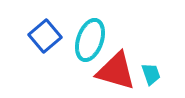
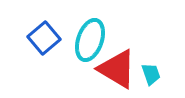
blue square: moved 1 px left, 2 px down
red triangle: moved 1 px right, 2 px up; rotated 15 degrees clockwise
